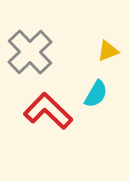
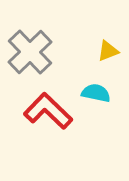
cyan semicircle: moved 1 px up; rotated 108 degrees counterclockwise
